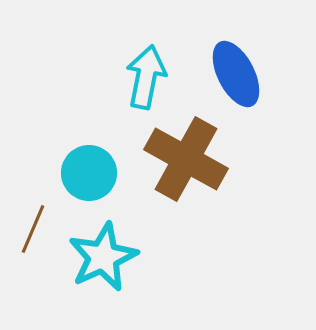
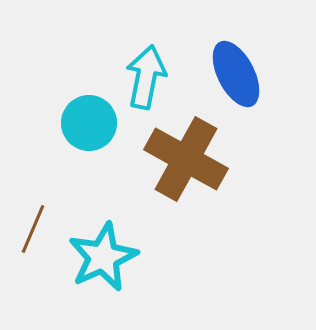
cyan circle: moved 50 px up
